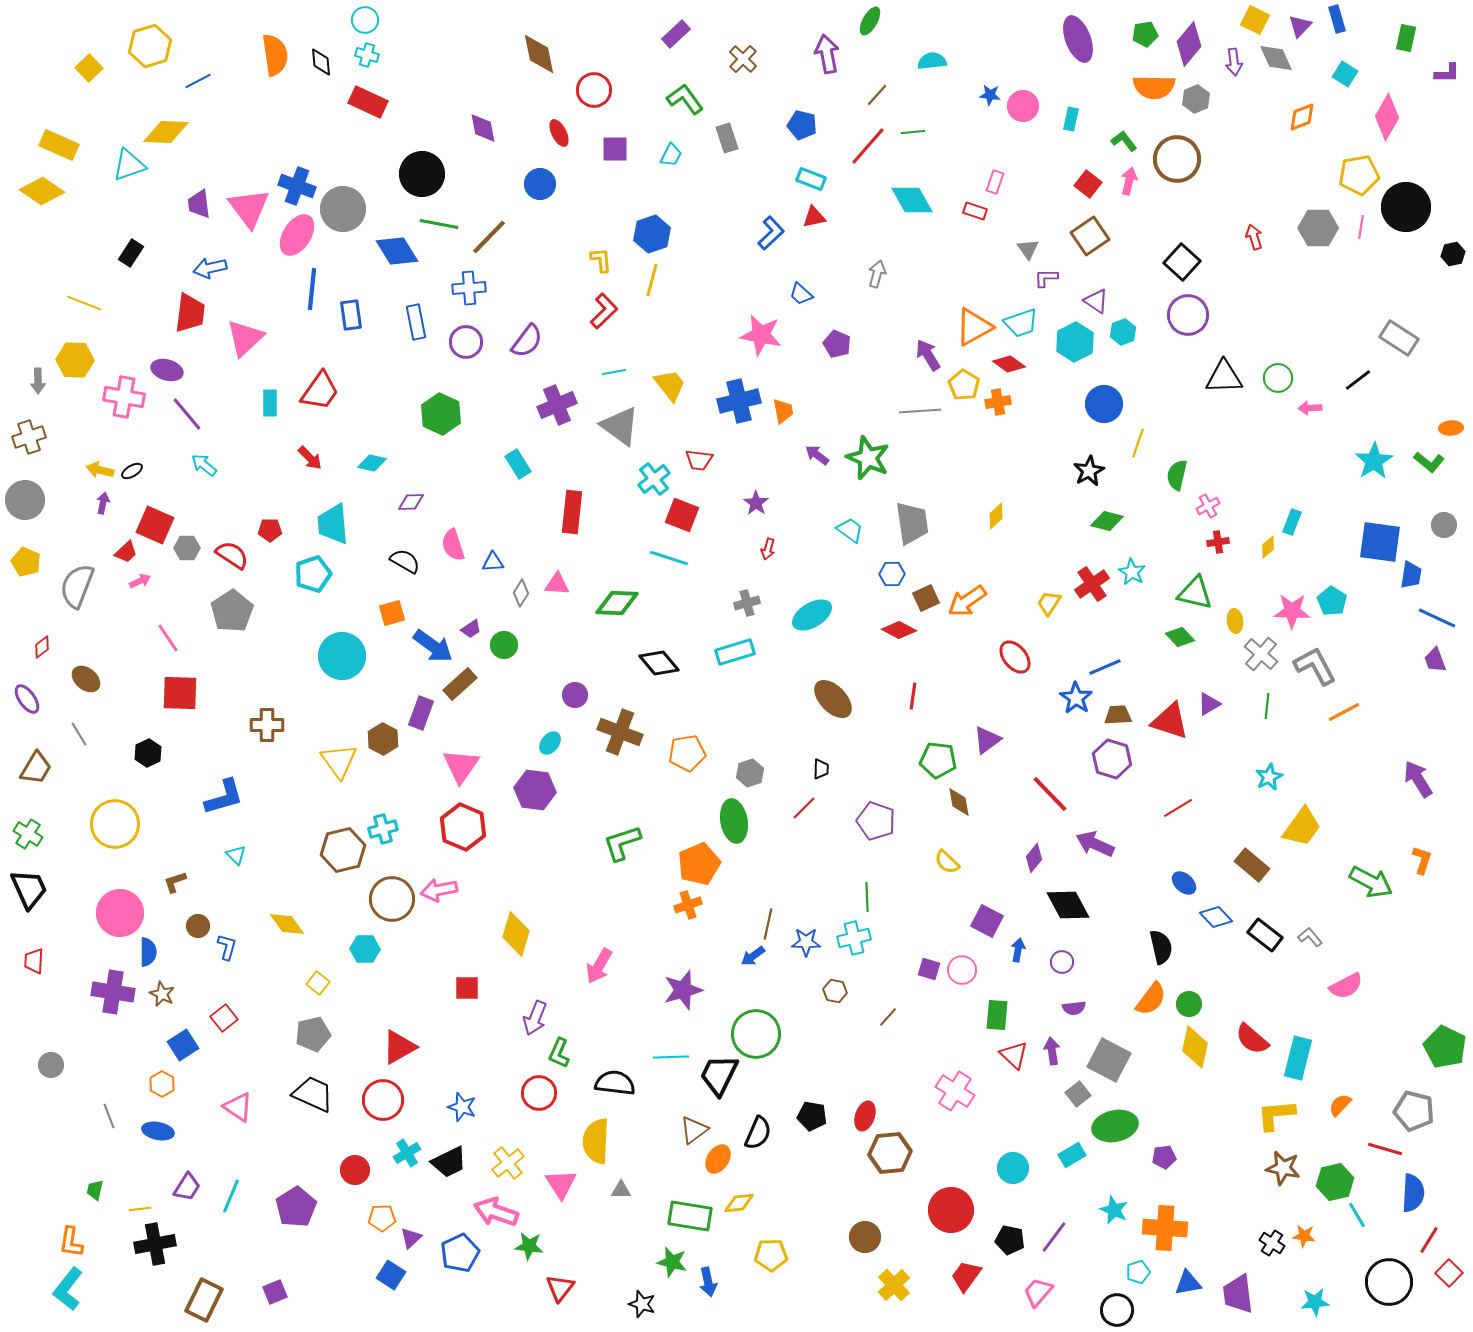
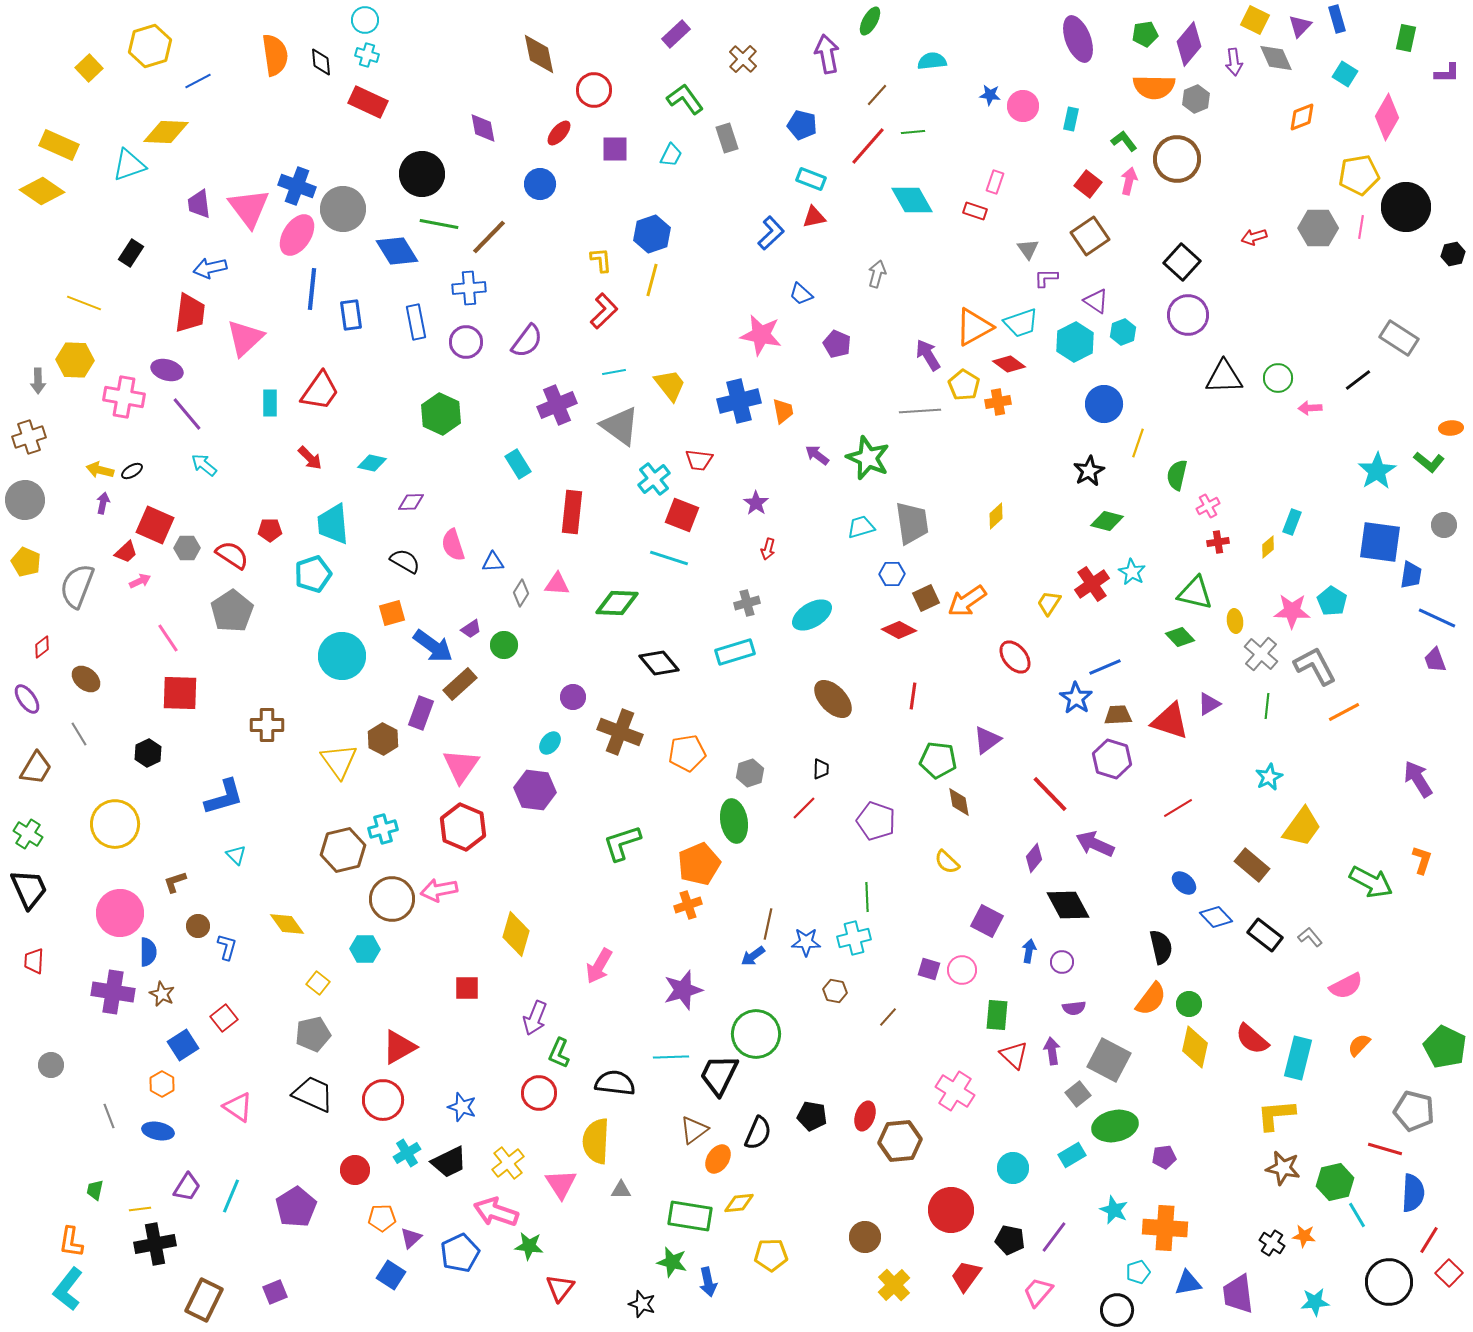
red ellipse at (559, 133): rotated 68 degrees clockwise
red arrow at (1254, 237): rotated 90 degrees counterclockwise
cyan star at (1374, 461): moved 3 px right, 10 px down
cyan trapezoid at (850, 530): moved 11 px right, 3 px up; rotated 52 degrees counterclockwise
purple circle at (575, 695): moved 2 px left, 2 px down
blue arrow at (1018, 950): moved 11 px right, 1 px down
orange semicircle at (1340, 1105): moved 19 px right, 60 px up
brown hexagon at (890, 1153): moved 10 px right, 12 px up
